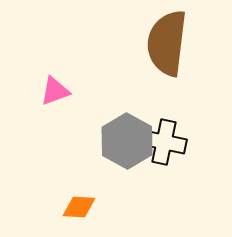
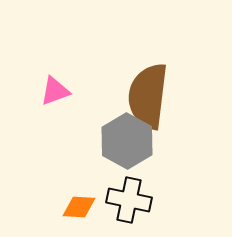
brown semicircle: moved 19 px left, 53 px down
black cross: moved 35 px left, 58 px down
